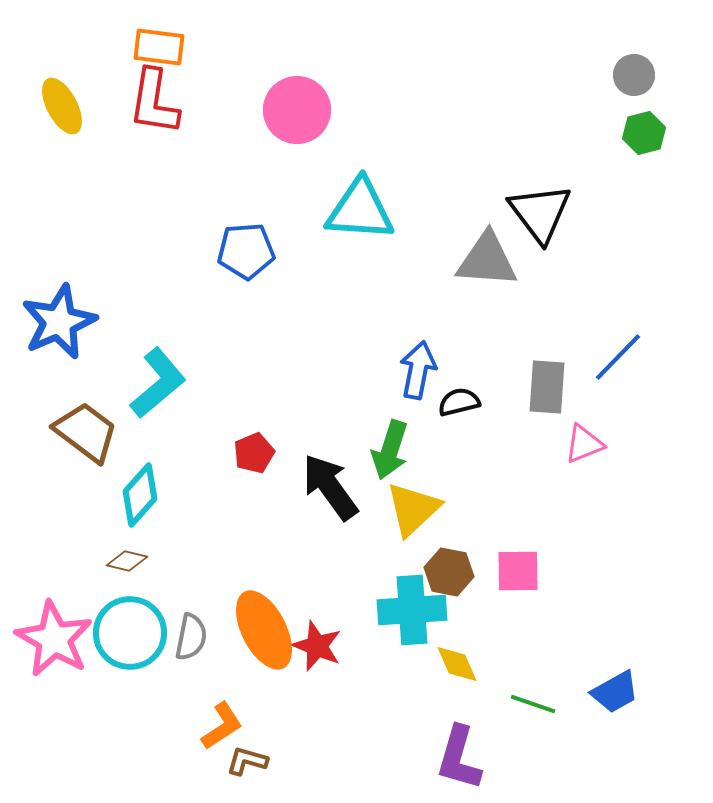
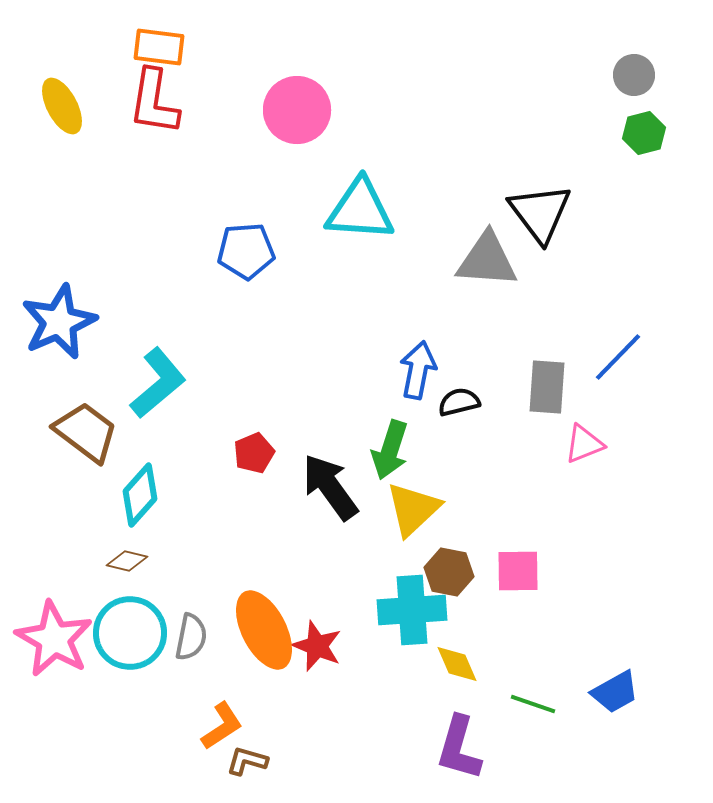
purple L-shape: moved 10 px up
